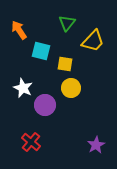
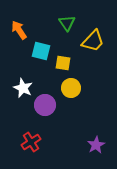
green triangle: rotated 12 degrees counterclockwise
yellow square: moved 2 px left, 1 px up
red cross: rotated 18 degrees clockwise
